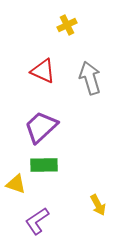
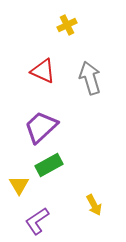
green rectangle: moved 5 px right; rotated 28 degrees counterclockwise
yellow triangle: moved 3 px right, 1 px down; rotated 40 degrees clockwise
yellow arrow: moved 4 px left
